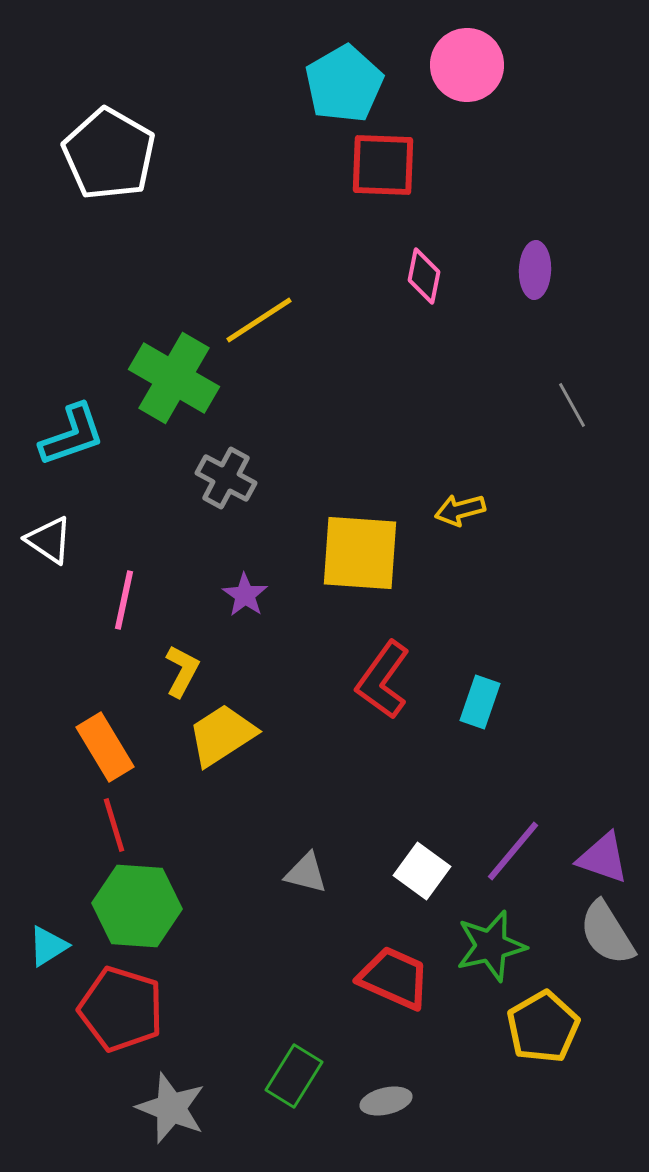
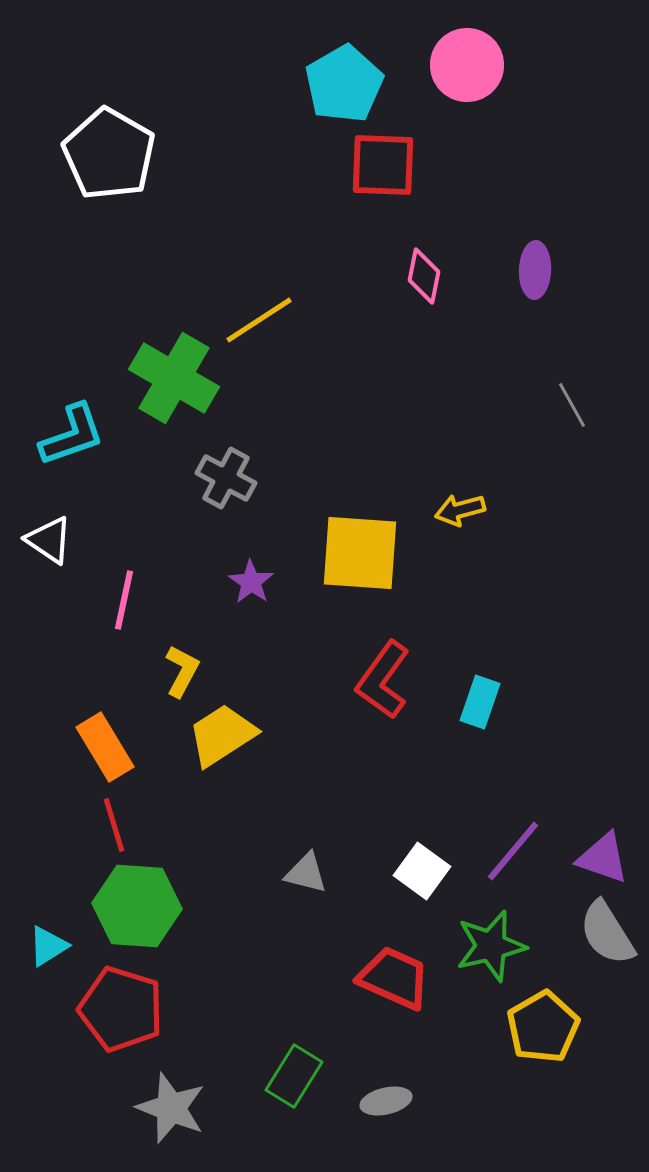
purple star: moved 6 px right, 13 px up
